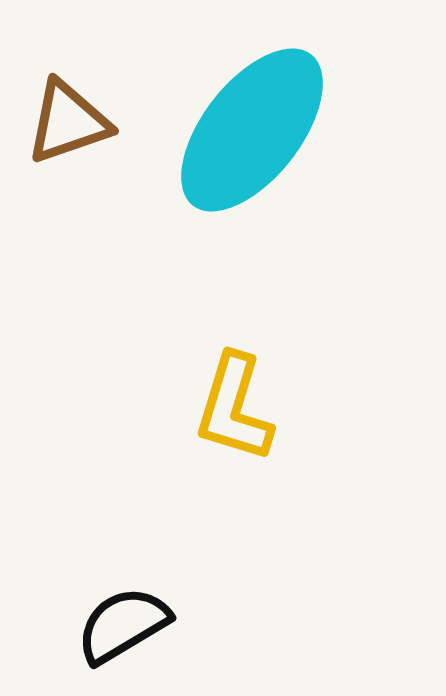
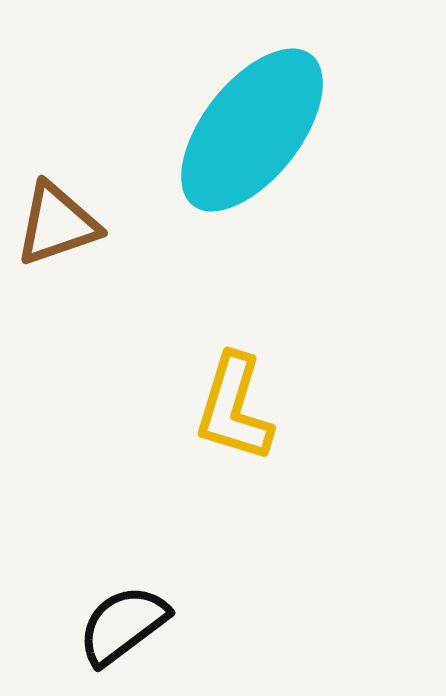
brown triangle: moved 11 px left, 102 px down
black semicircle: rotated 6 degrees counterclockwise
